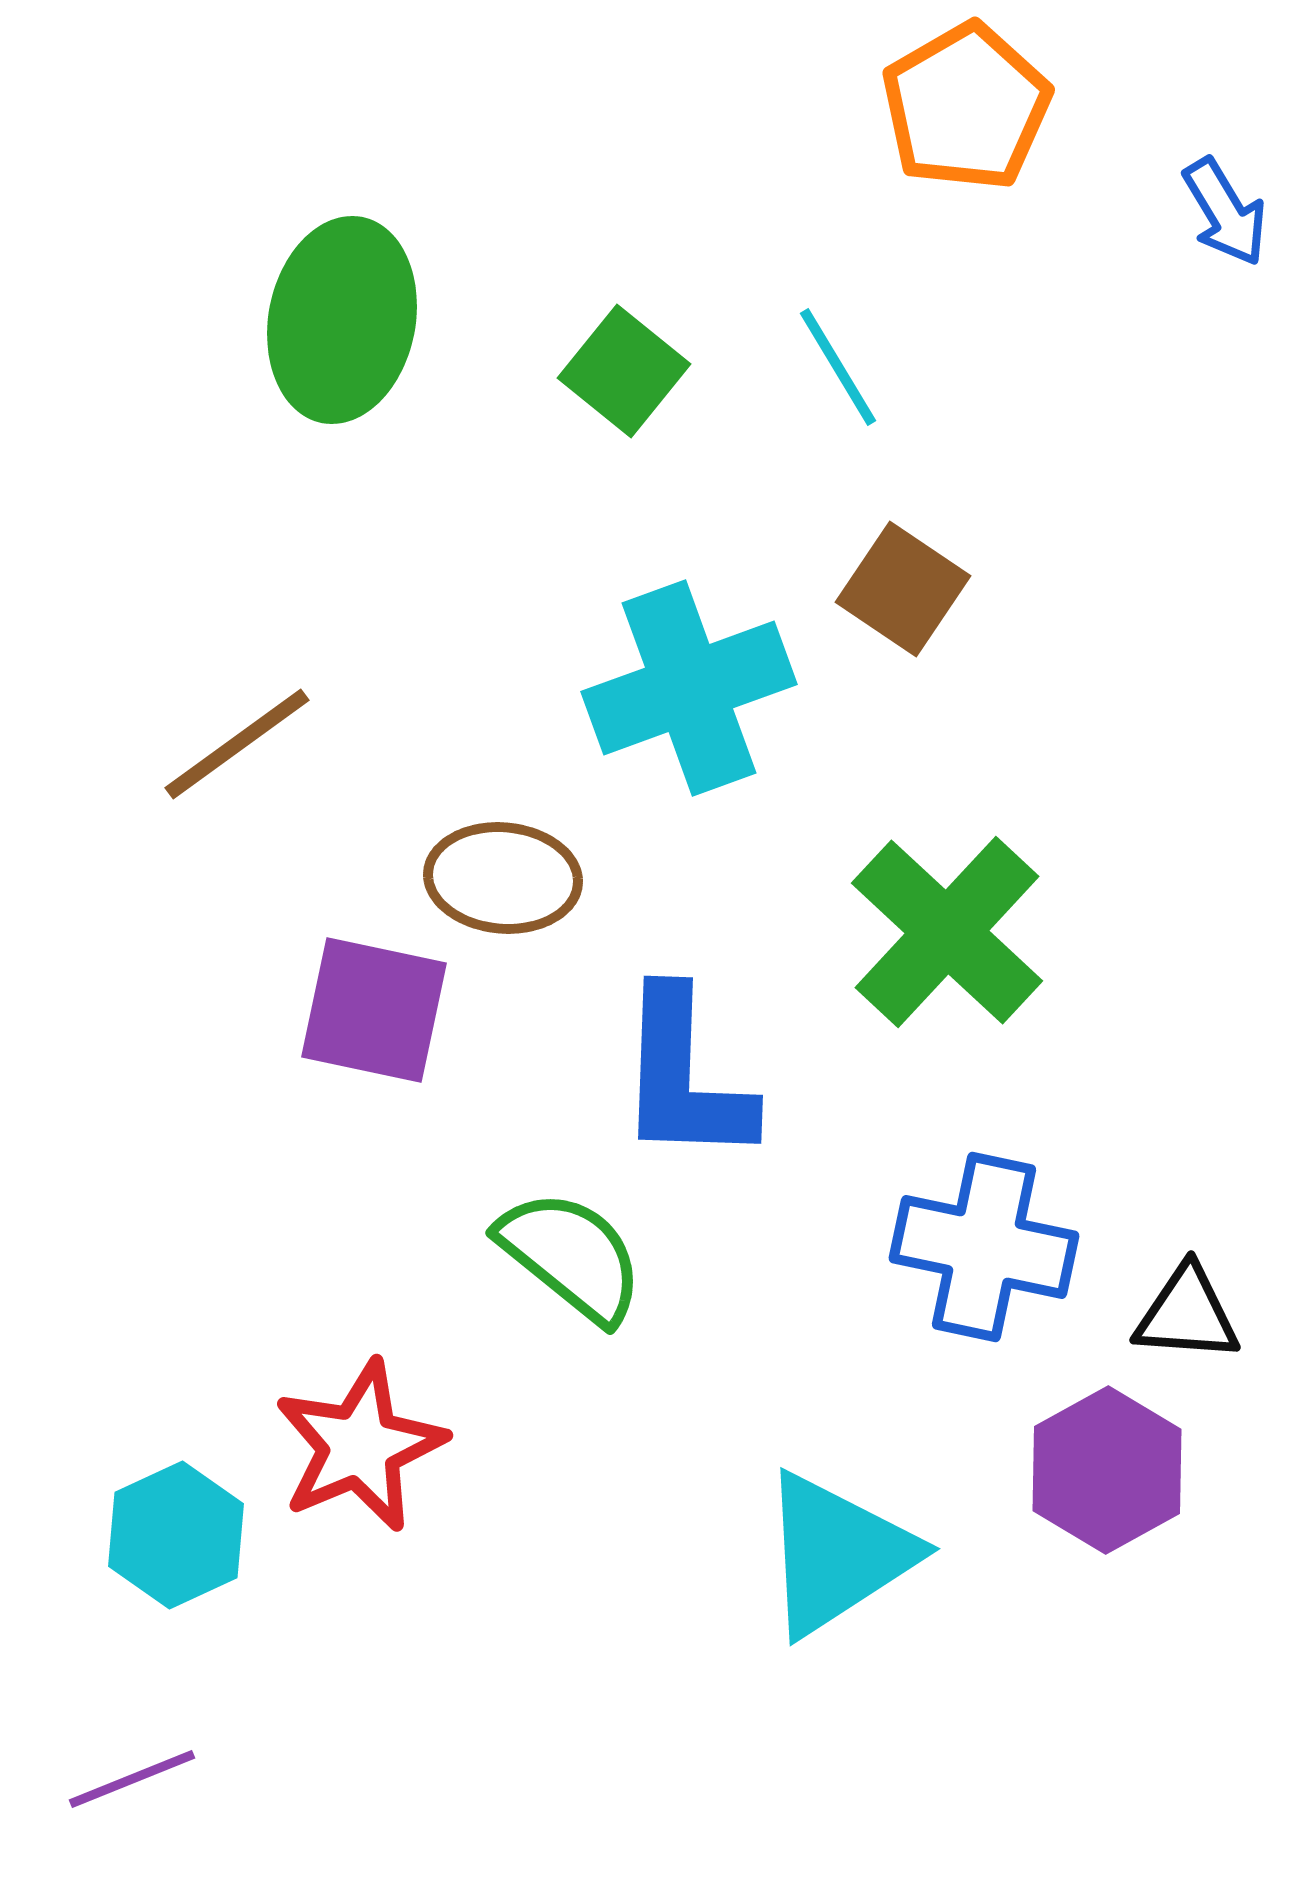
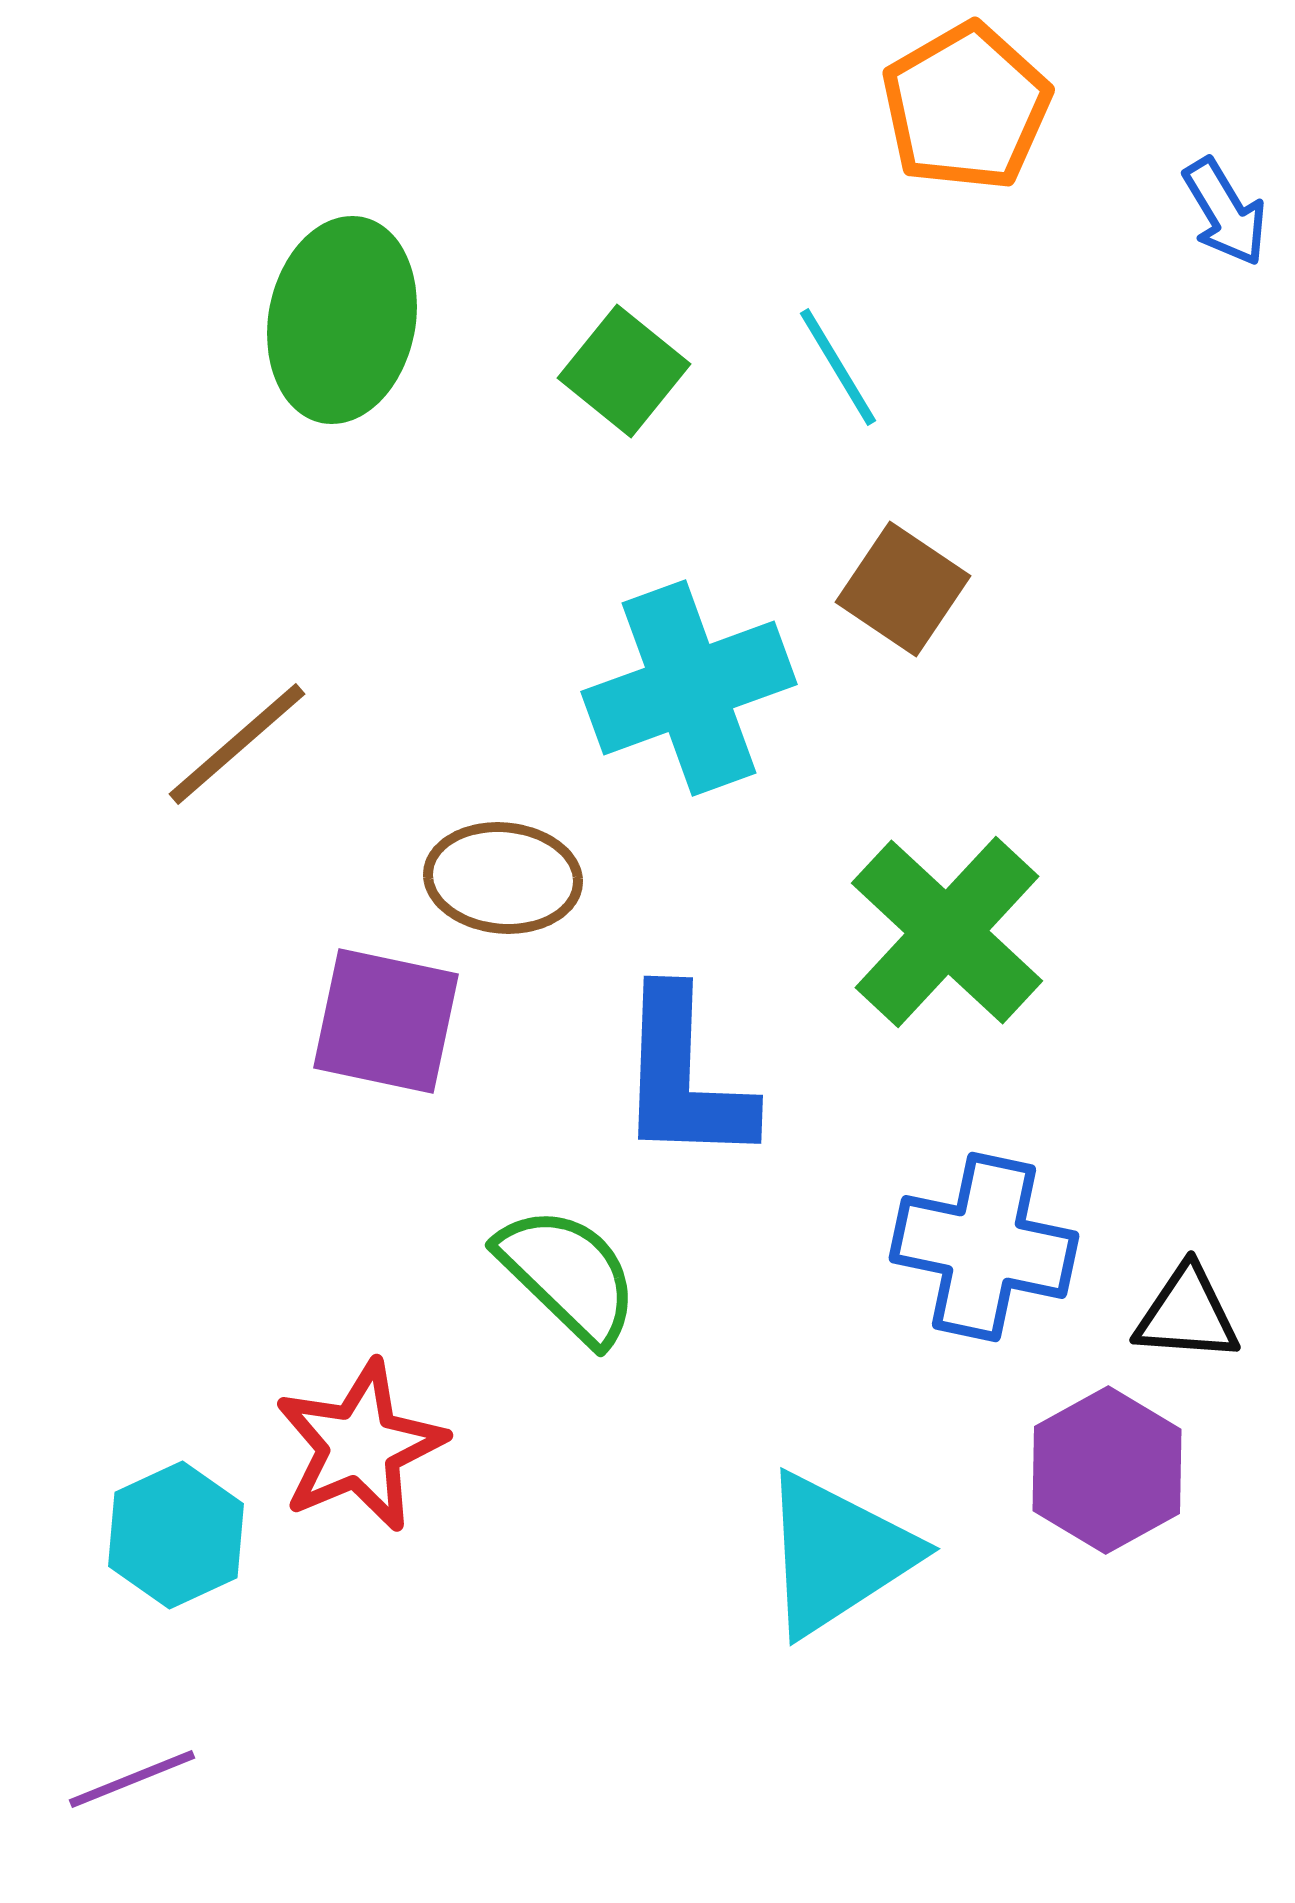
brown line: rotated 5 degrees counterclockwise
purple square: moved 12 px right, 11 px down
green semicircle: moved 3 px left, 19 px down; rotated 5 degrees clockwise
